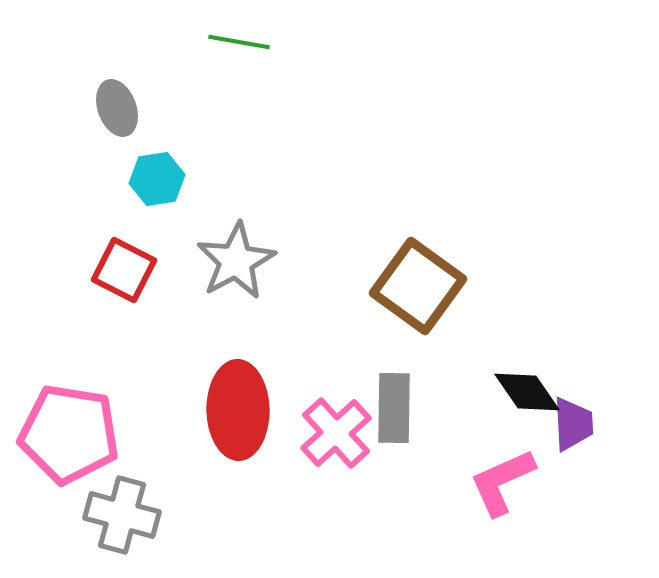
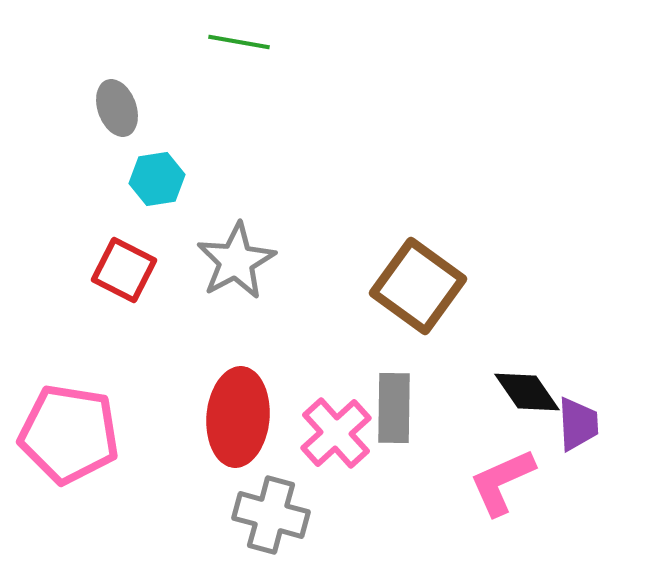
red ellipse: moved 7 px down; rotated 6 degrees clockwise
purple trapezoid: moved 5 px right
gray cross: moved 149 px right
